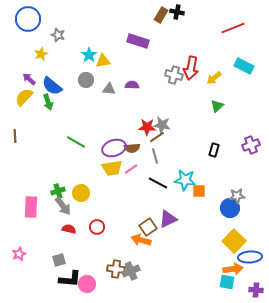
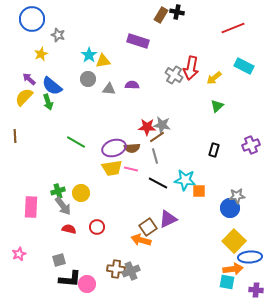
blue circle at (28, 19): moved 4 px right
gray cross at (174, 75): rotated 18 degrees clockwise
gray circle at (86, 80): moved 2 px right, 1 px up
pink line at (131, 169): rotated 48 degrees clockwise
